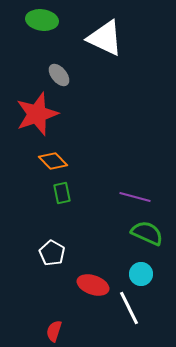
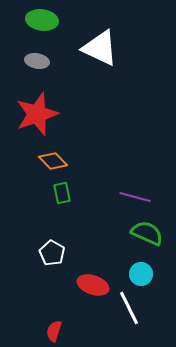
white triangle: moved 5 px left, 10 px down
gray ellipse: moved 22 px left, 14 px up; rotated 40 degrees counterclockwise
